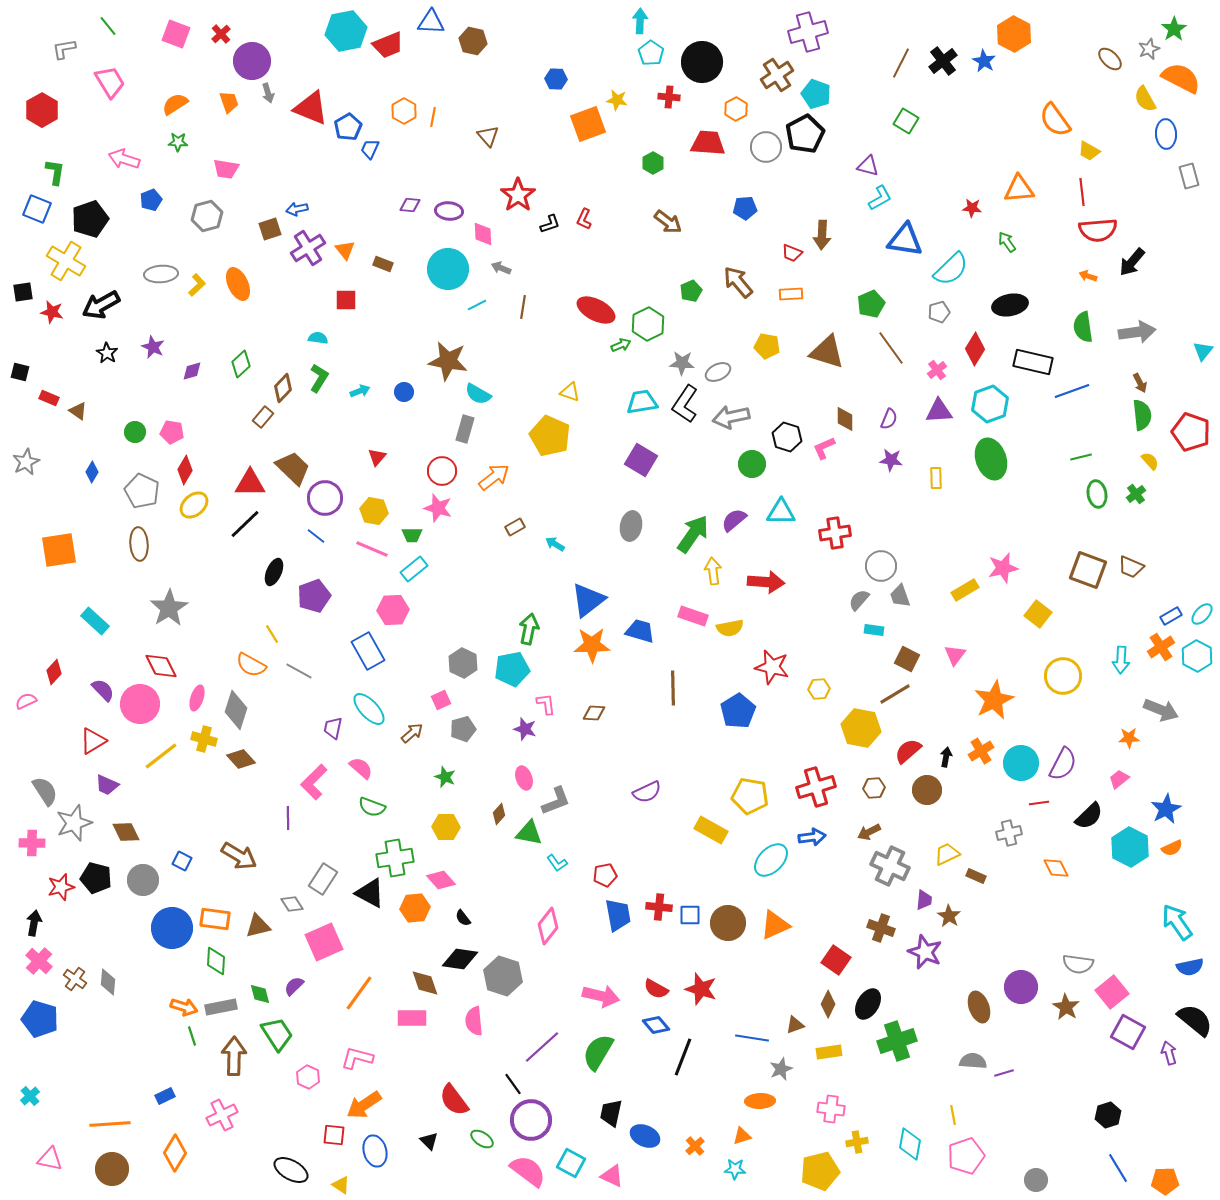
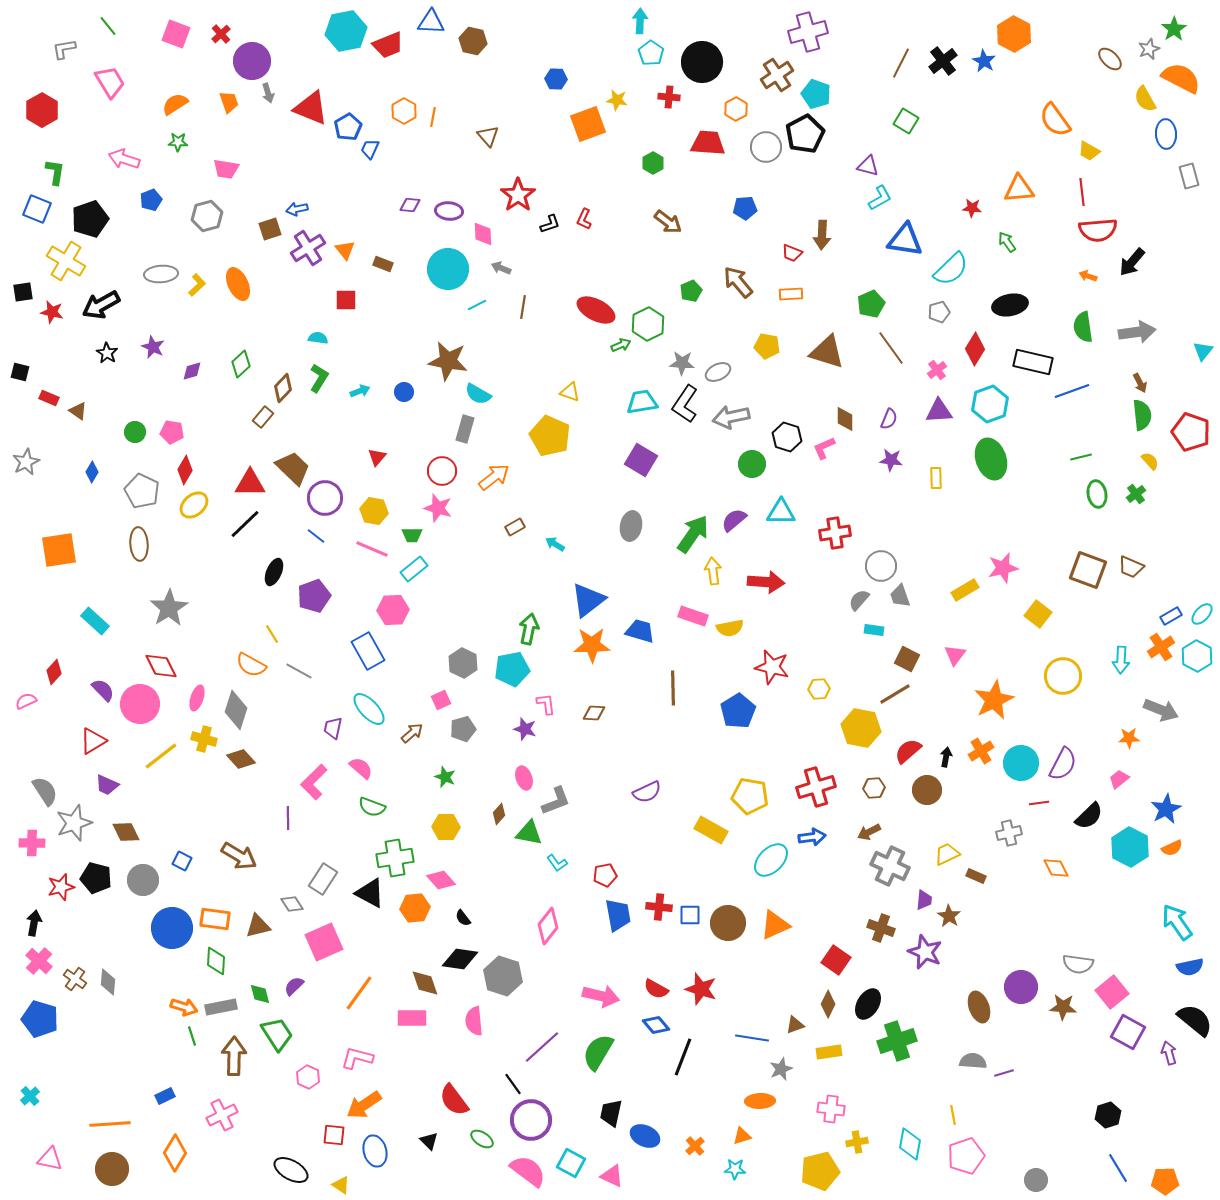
brown star at (1066, 1007): moved 3 px left; rotated 28 degrees counterclockwise
